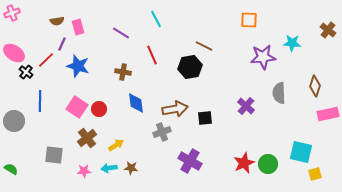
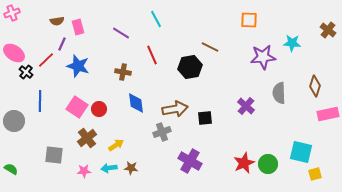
brown line at (204, 46): moved 6 px right, 1 px down
